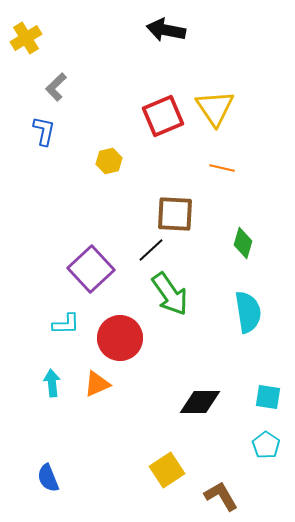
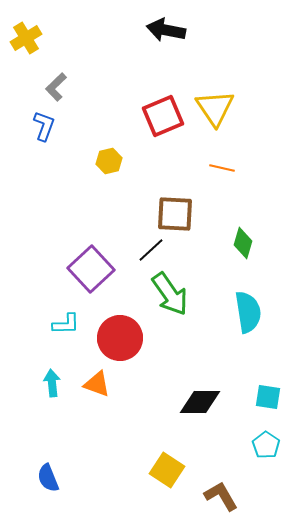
blue L-shape: moved 5 px up; rotated 8 degrees clockwise
orange triangle: rotated 44 degrees clockwise
yellow square: rotated 24 degrees counterclockwise
